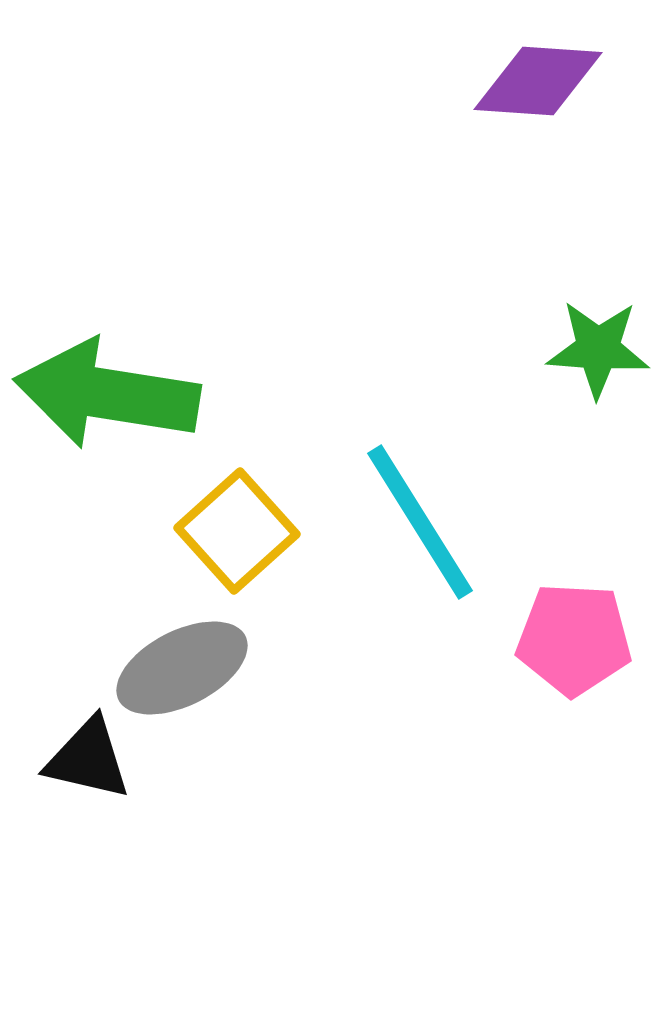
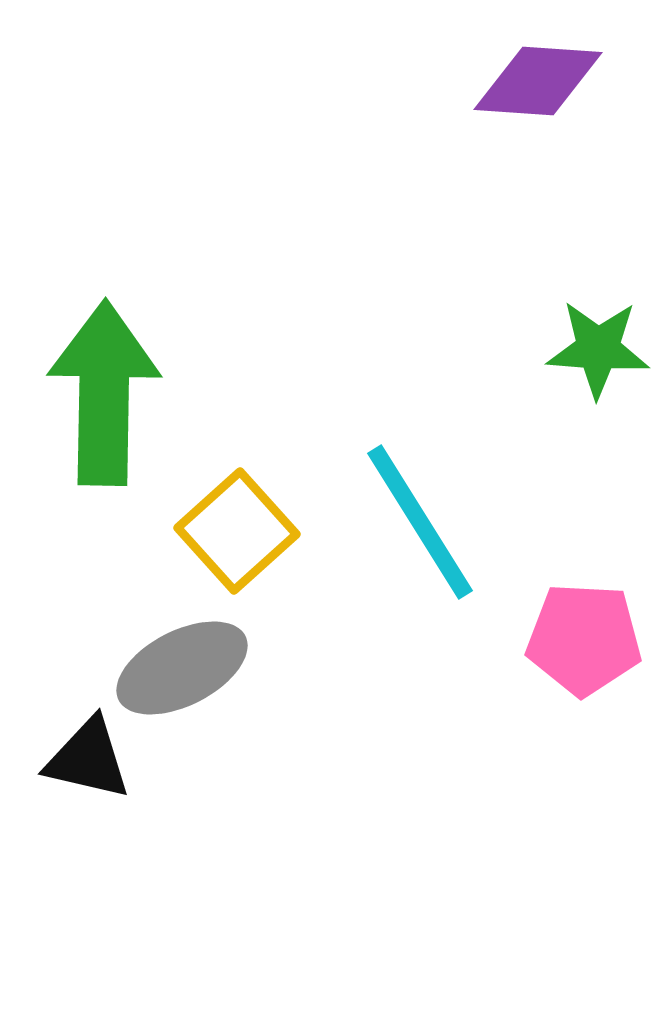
green arrow: moved 3 px left, 1 px up; rotated 82 degrees clockwise
pink pentagon: moved 10 px right
